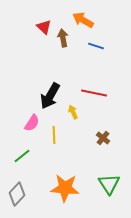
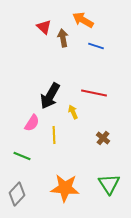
green line: rotated 60 degrees clockwise
